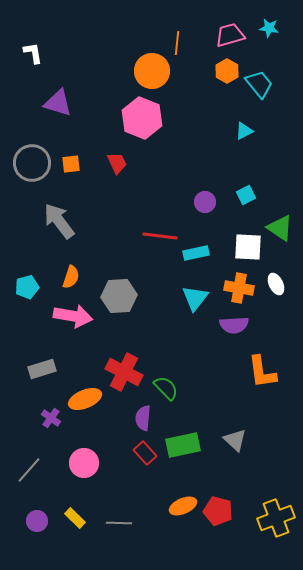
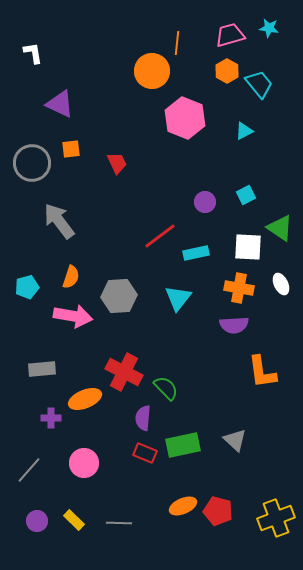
purple triangle at (58, 103): moved 2 px right, 1 px down; rotated 8 degrees clockwise
pink hexagon at (142, 118): moved 43 px right
orange square at (71, 164): moved 15 px up
red line at (160, 236): rotated 44 degrees counterclockwise
white ellipse at (276, 284): moved 5 px right
cyan triangle at (195, 298): moved 17 px left
gray rectangle at (42, 369): rotated 12 degrees clockwise
purple cross at (51, 418): rotated 36 degrees counterclockwise
red rectangle at (145, 453): rotated 25 degrees counterclockwise
yellow rectangle at (75, 518): moved 1 px left, 2 px down
